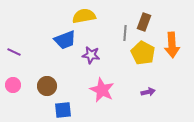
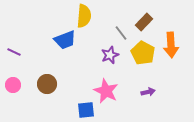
yellow semicircle: rotated 105 degrees clockwise
brown rectangle: rotated 24 degrees clockwise
gray line: moved 4 px left; rotated 42 degrees counterclockwise
orange arrow: moved 1 px left
purple star: moved 19 px right; rotated 30 degrees counterclockwise
brown circle: moved 2 px up
pink star: moved 4 px right, 1 px down
blue square: moved 23 px right
